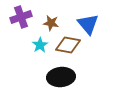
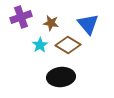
brown diamond: rotated 20 degrees clockwise
